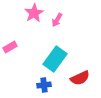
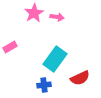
pink arrow: moved 3 px up; rotated 112 degrees counterclockwise
